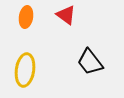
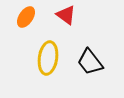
orange ellipse: rotated 25 degrees clockwise
yellow ellipse: moved 23 px right, 12 px up
